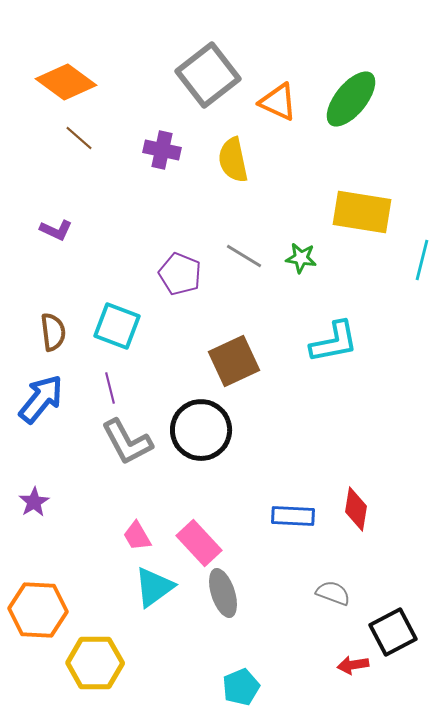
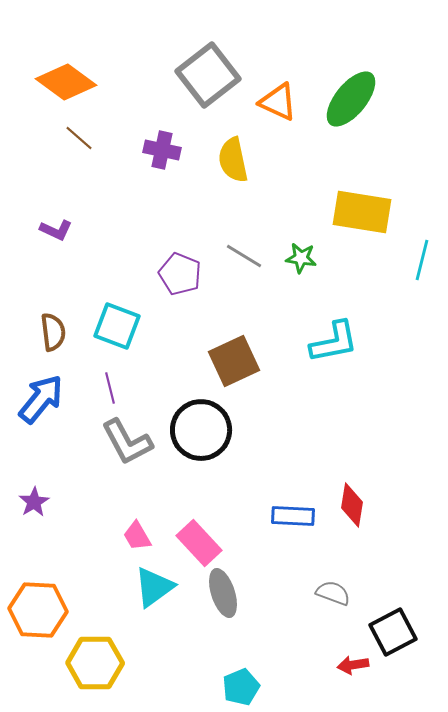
red diamond: moved 4 px left, 4 px up
